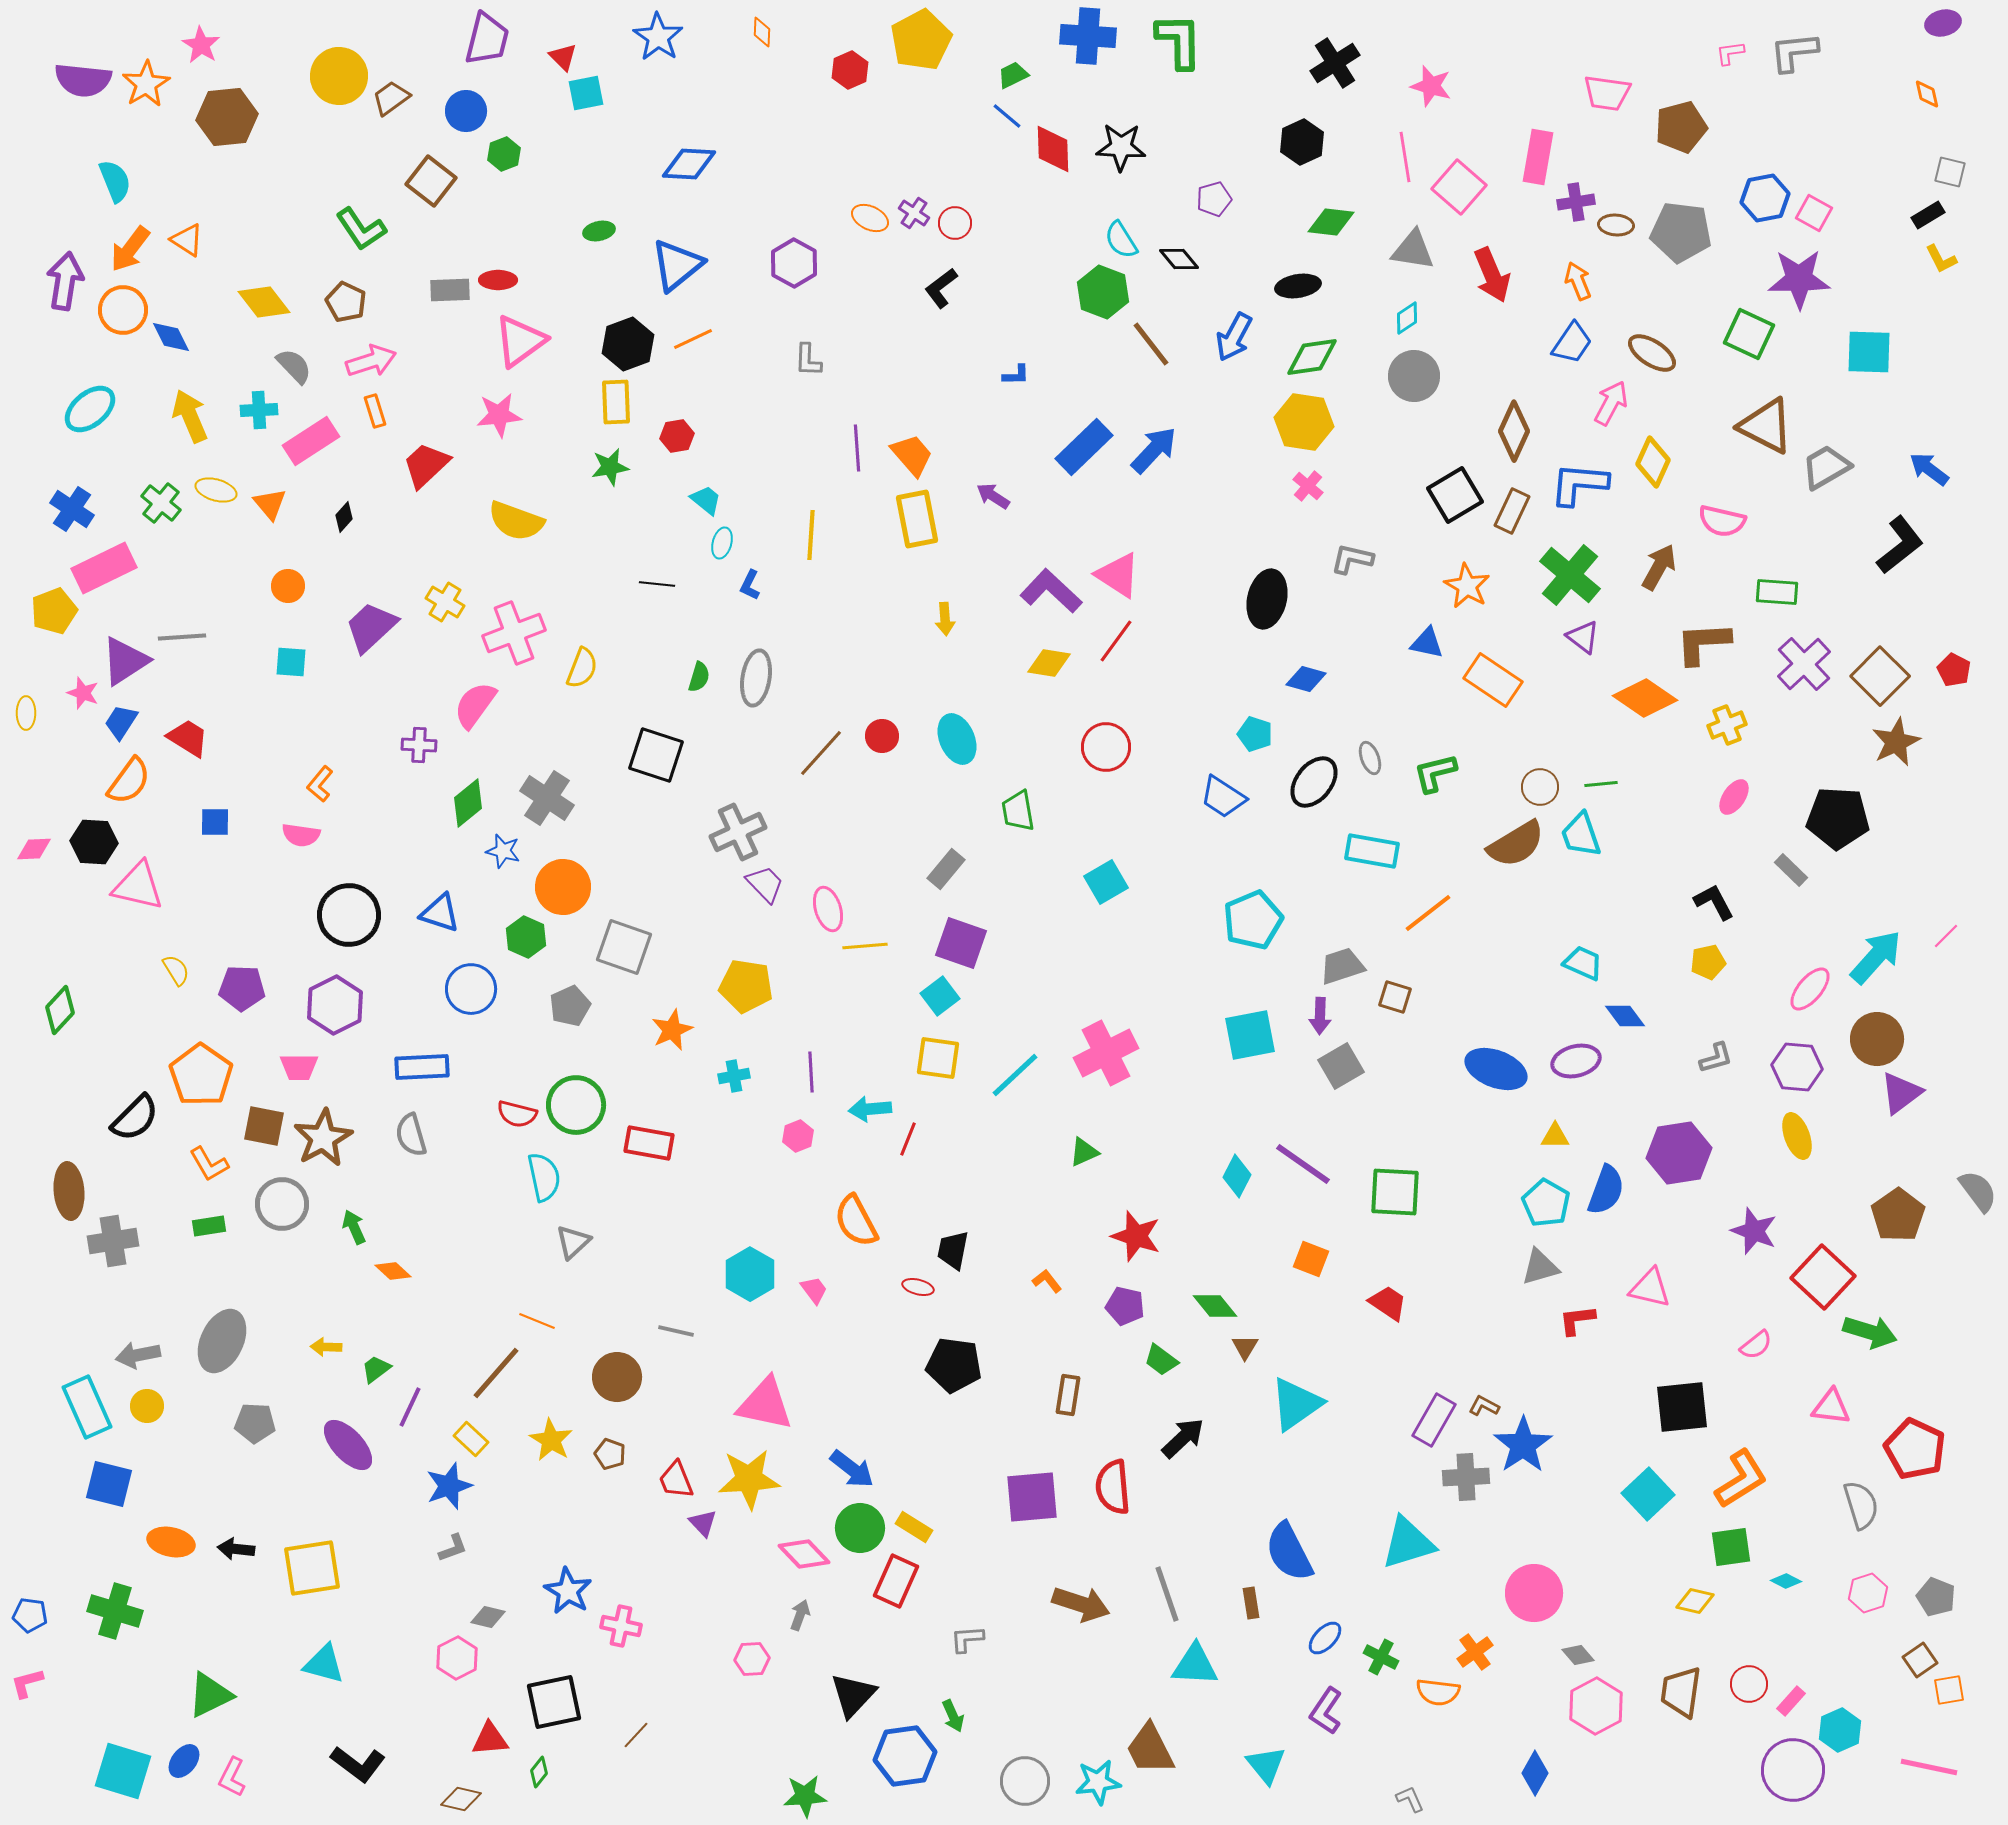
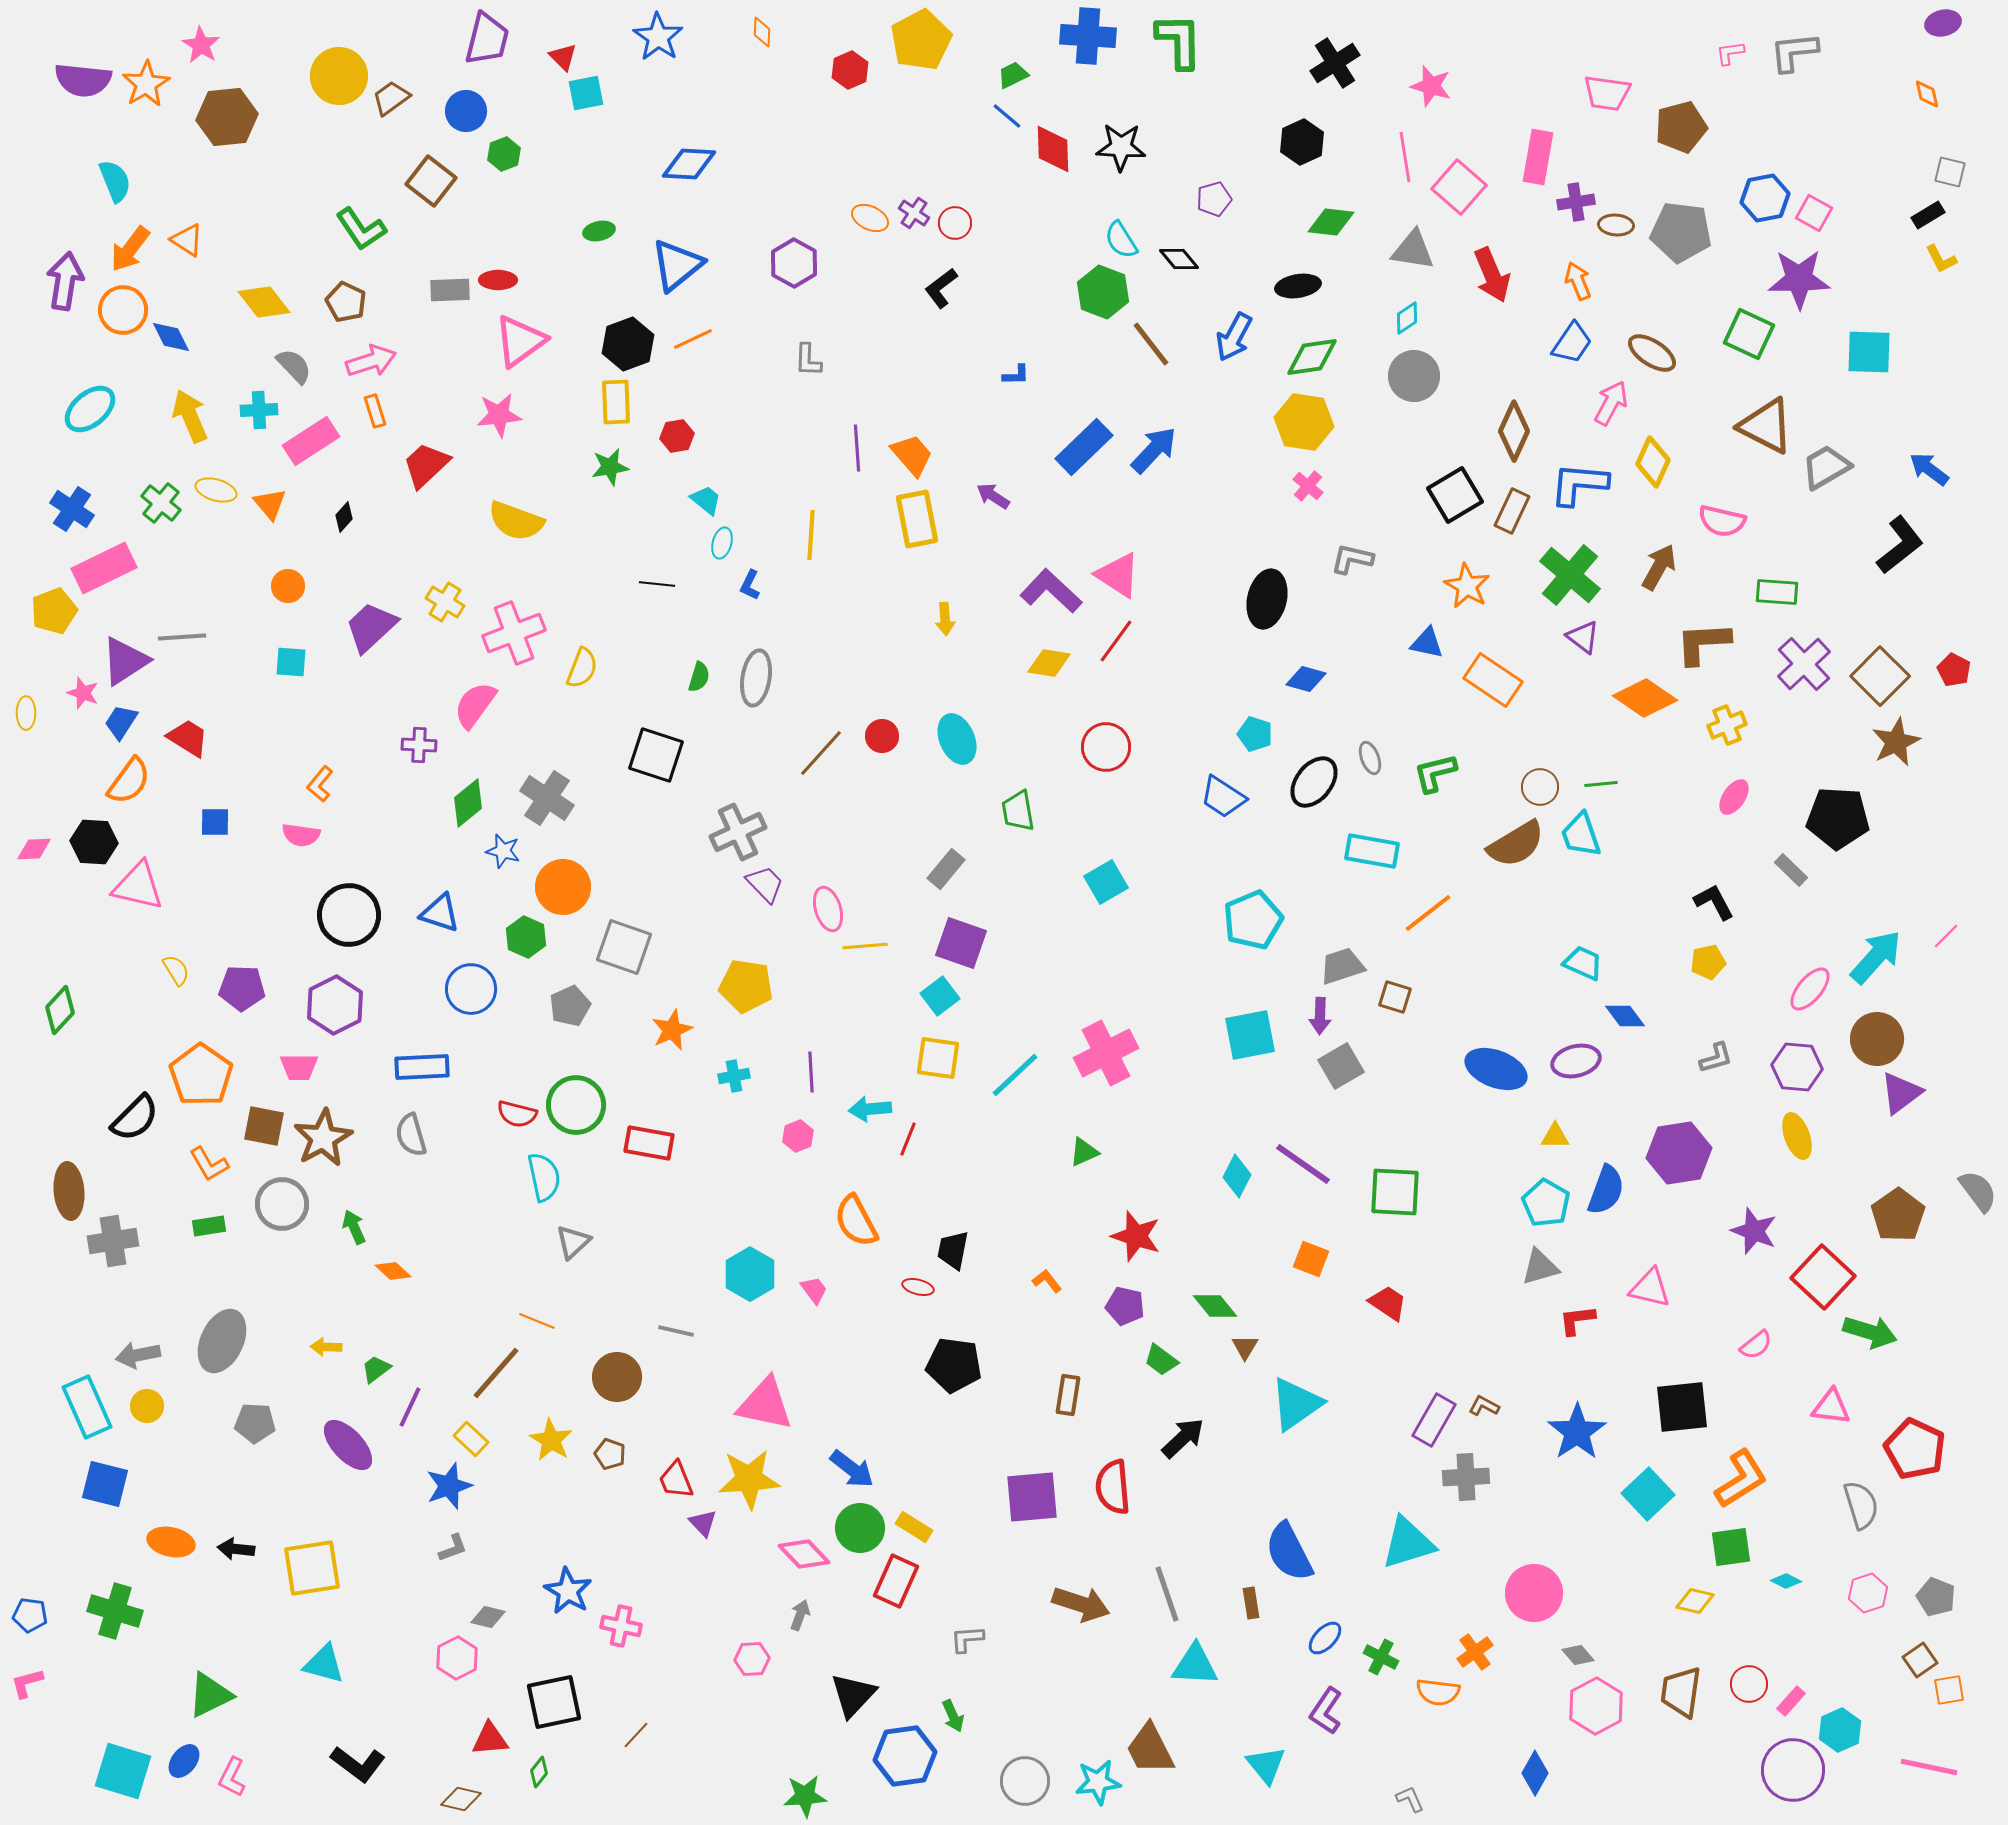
blue star at (1523, 1445): moved 54 px right, 13 px up
blue square at (109, 1484): moved 4 px left
